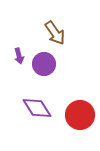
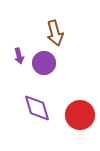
brown arrow: rotated 20 degrees clockwise
purple circle: moved 1 px up
purple diamond: rotated 16 degrees clockwise
